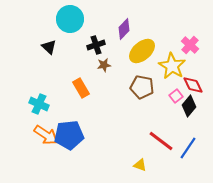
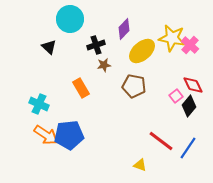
yellow star: moved 28 px up; rotated 20 degrees counterclockwise
brown pentagon: moved 8 px left, 1 px up
